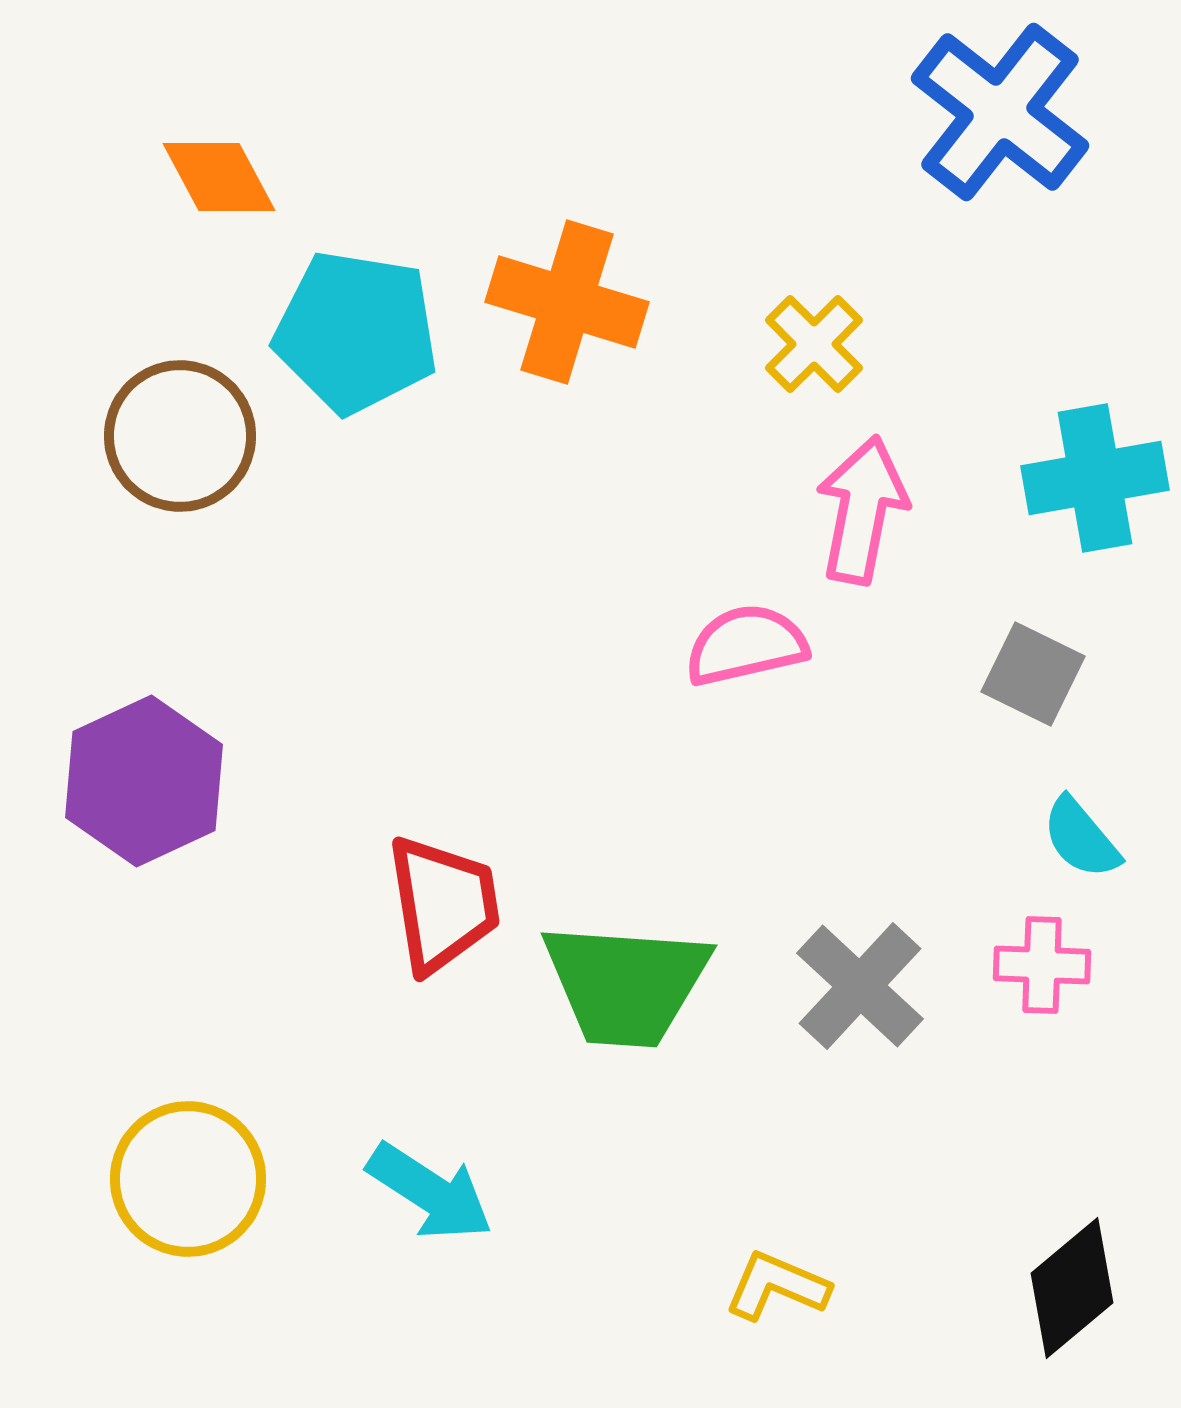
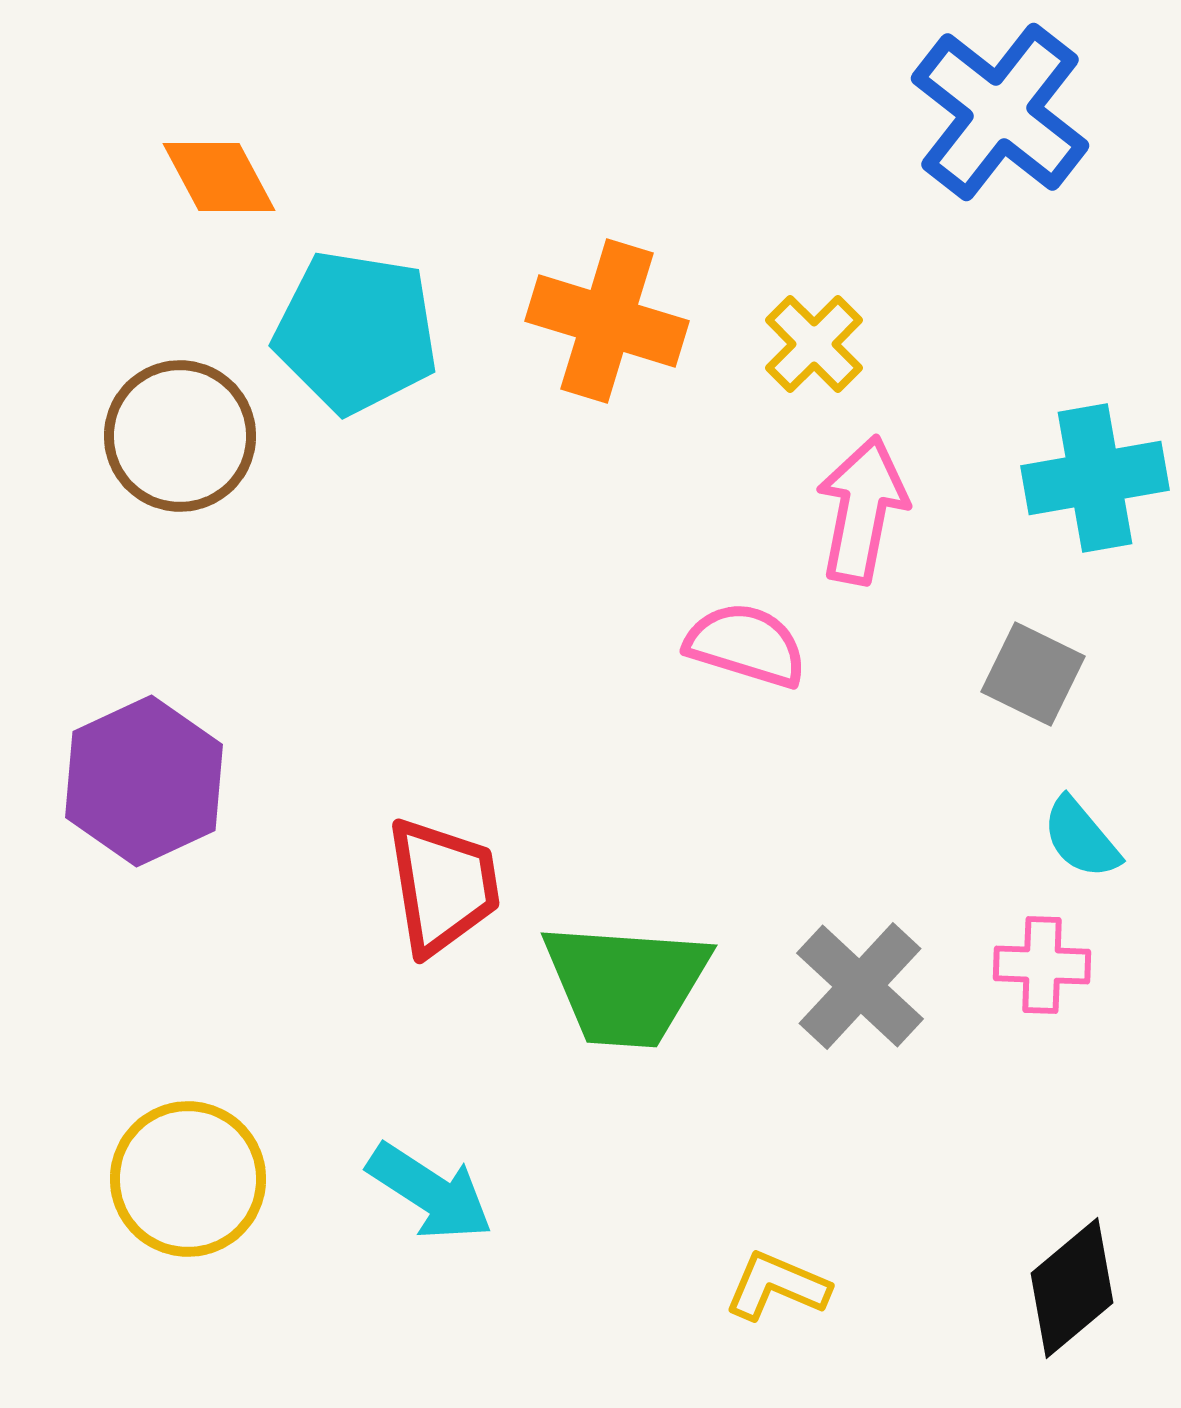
orange cross: moved 40 px right, 19 px down
pink semicircle: rotated 30 degrees clockwise
red trapezoid: moved 18 px up
